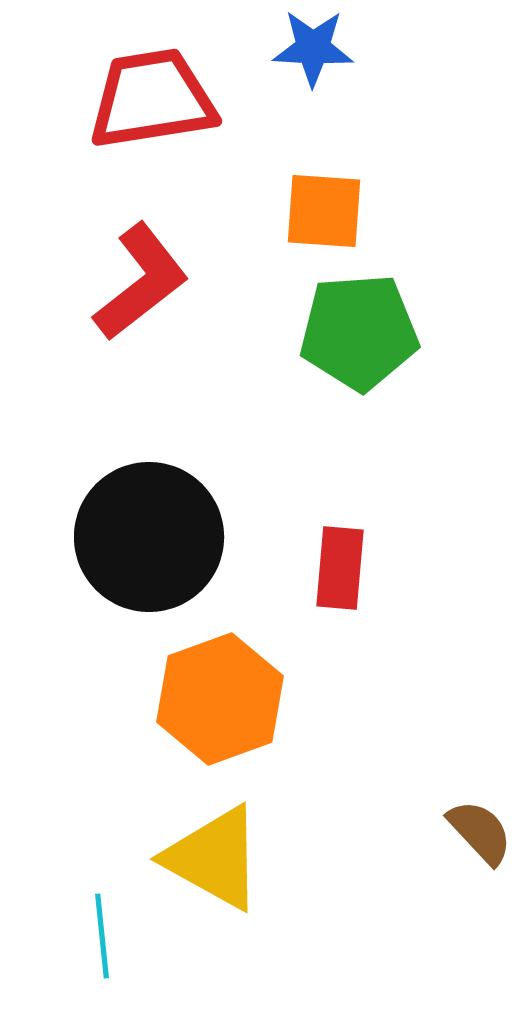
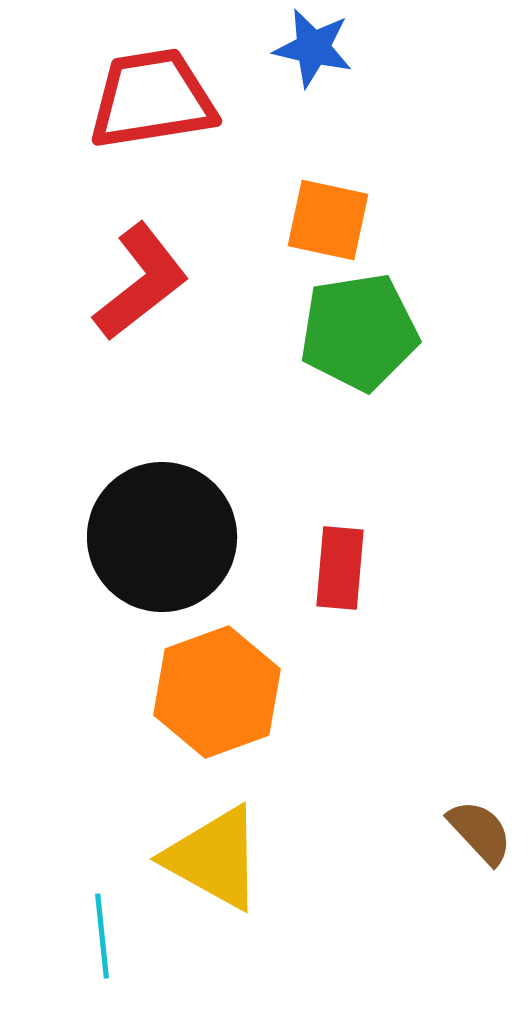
blue star: rotated 10 degrees clockwise
orange square: moved 4 px right, 9 px down; rotated 8 degrees clockwise
green pentagon: rotated 5 degrees counterclockwise
black circle: moved 13 px right
orange hexagon: moved 3 px left, 7 px up
